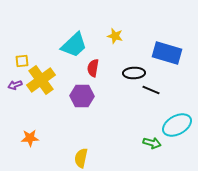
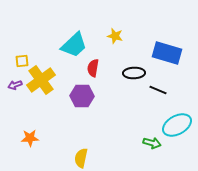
black line: moved 7 px right
